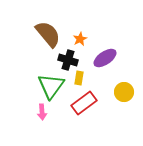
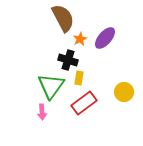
brown semicircle: moved 15 px right, 16 px up; rotated 12 degrees clockwise
purple ellipse: moved 20 px up; rotated 15 degrees counterclockwise
